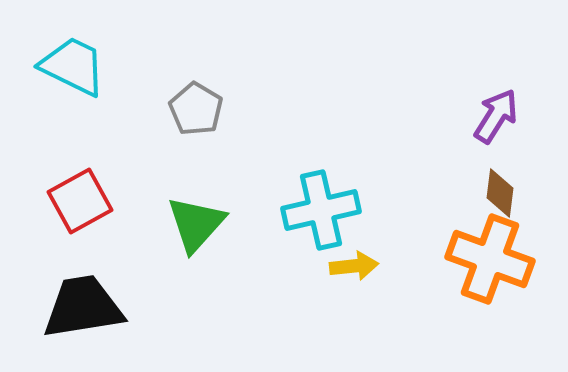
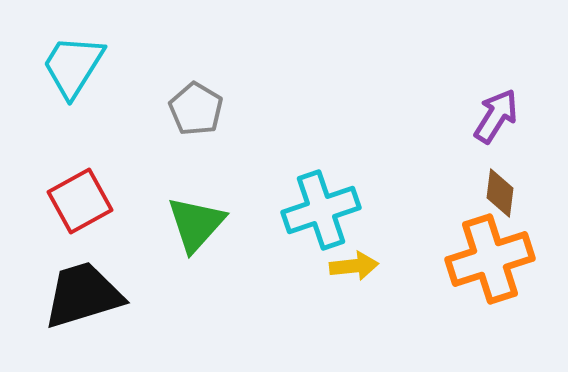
cyan trapezoid: rotated 84 degrees counterclockwise
cyan cross: rotated 6 degrees counterclockwise
orange cross: rotated 38 degrees counterclockwise
black trapezoid: moved 12 px up; rotated 8 degrees counterclockwise
